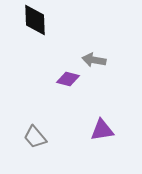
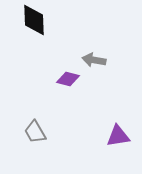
black diamond: moved 1 px left
purple triangle: moved 16 px right, 6 px down
gray trapezoid: moved 5 px up; rotated 10 degrees clockwise
